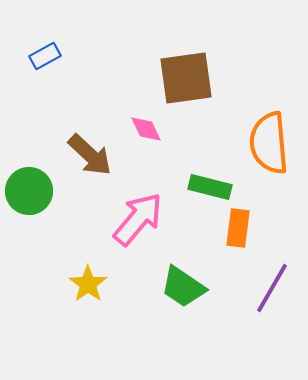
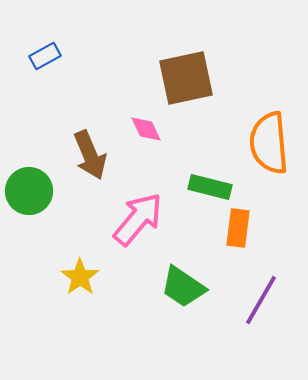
brown square: rotated 4 degrees counterclockwise
brown arrow: rotated 24 degrees clockwise
yellow star: moved 8 px left, 7 px up
purple line: moved 11 px left, 12 px down
